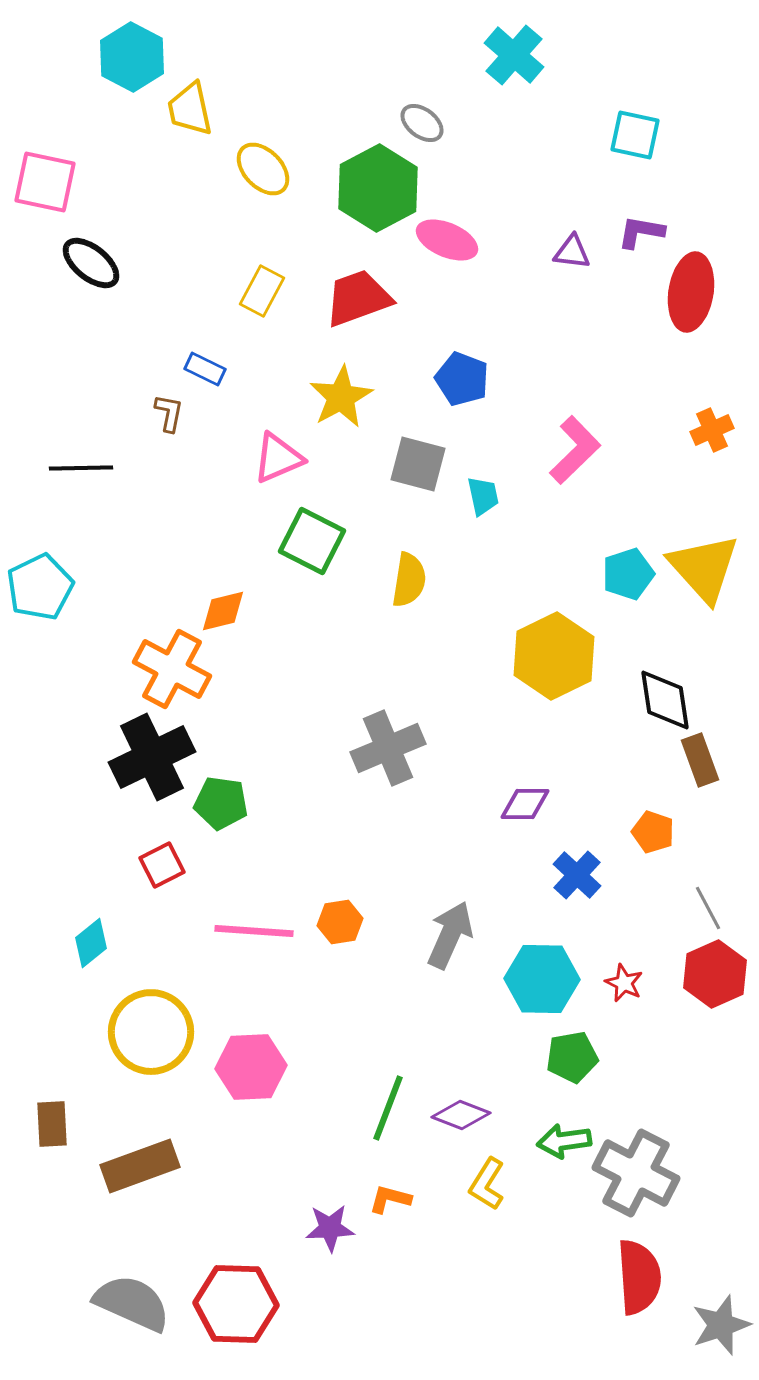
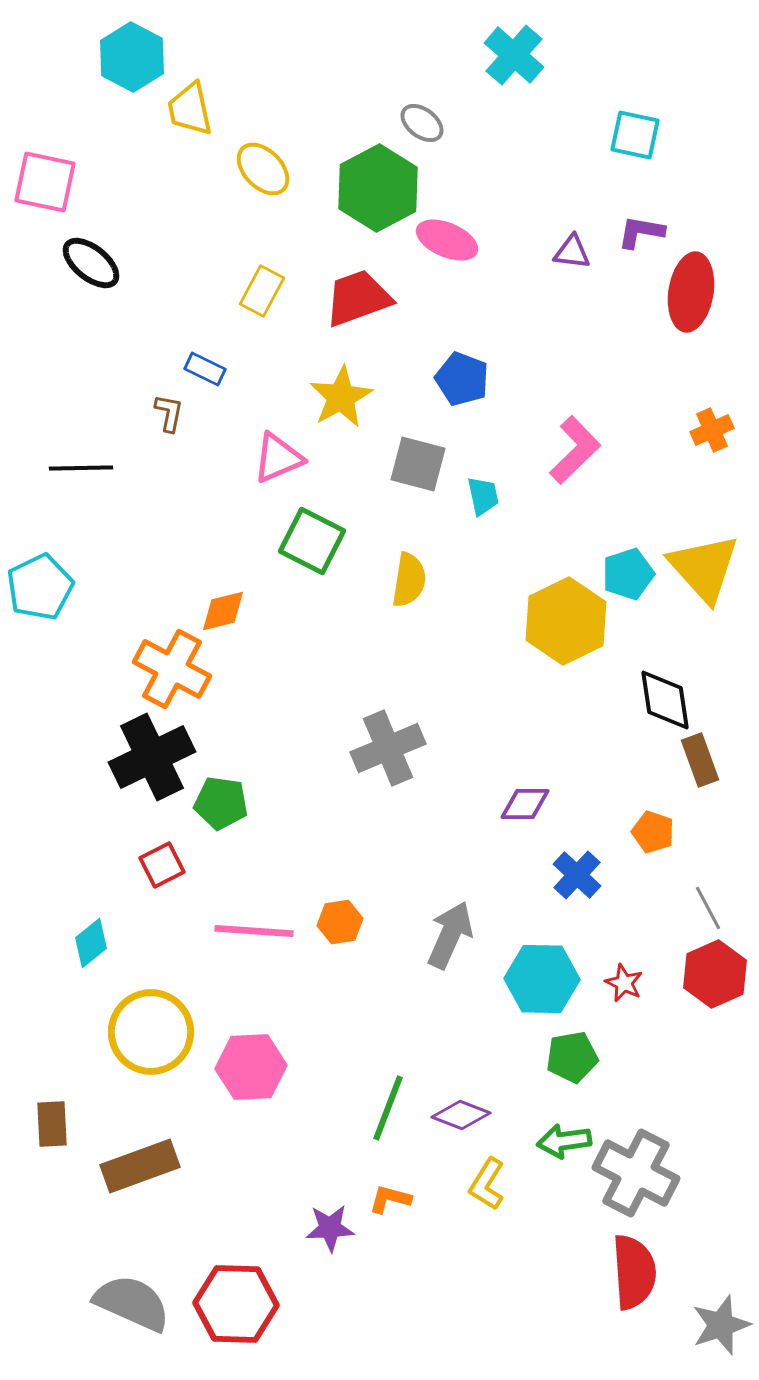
yellow hexagon at (554, 656): moved 12 px right, 35 px up
red semicircle at (639, 1277): moved 5 px left, 5 px up
